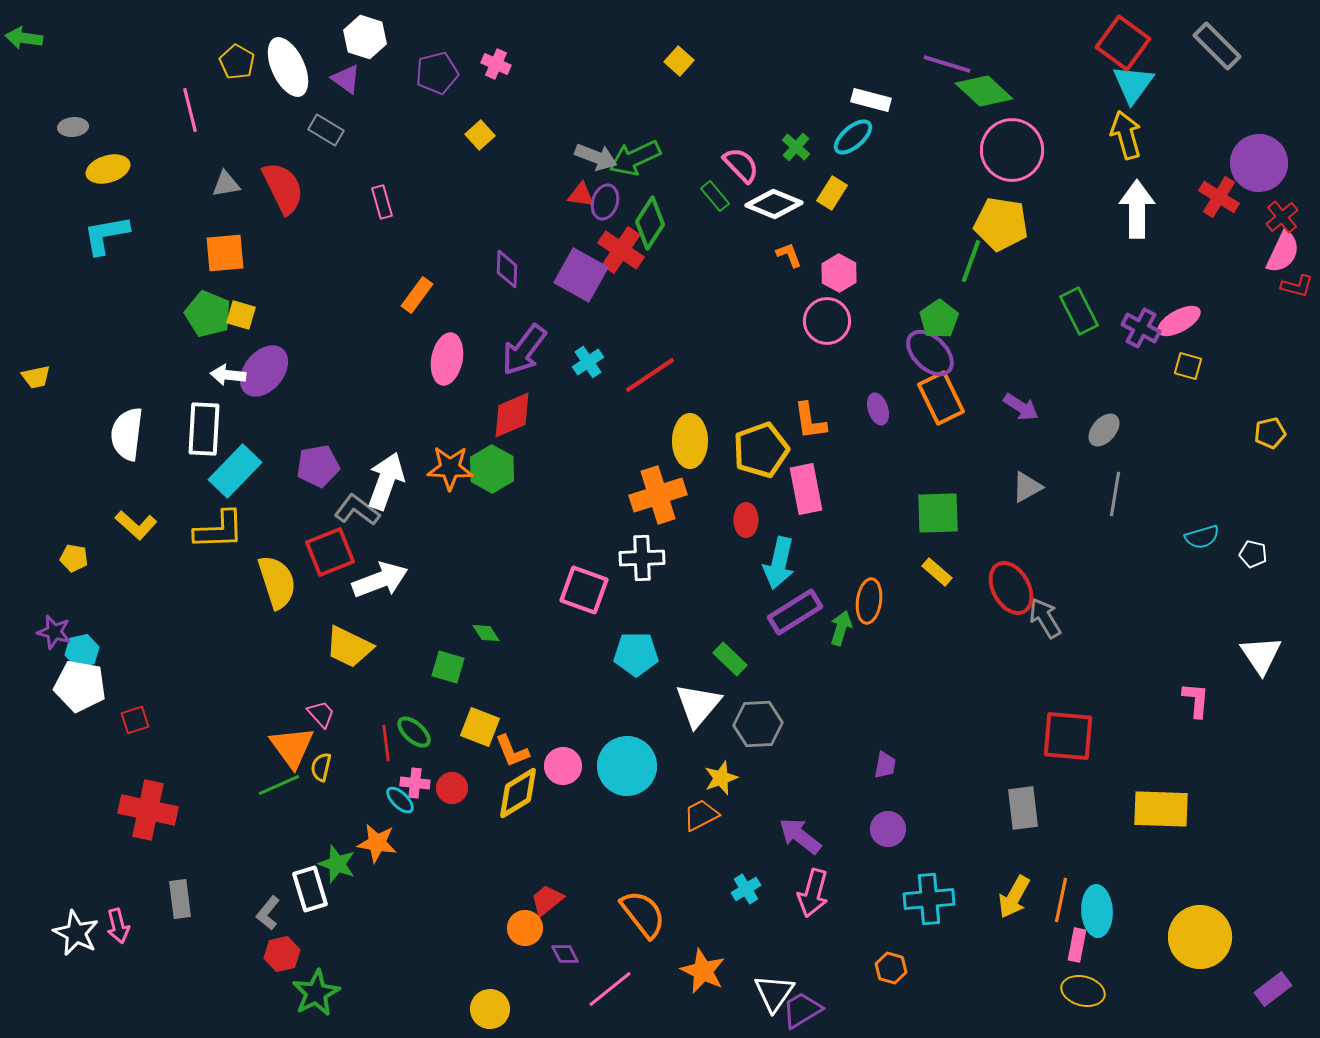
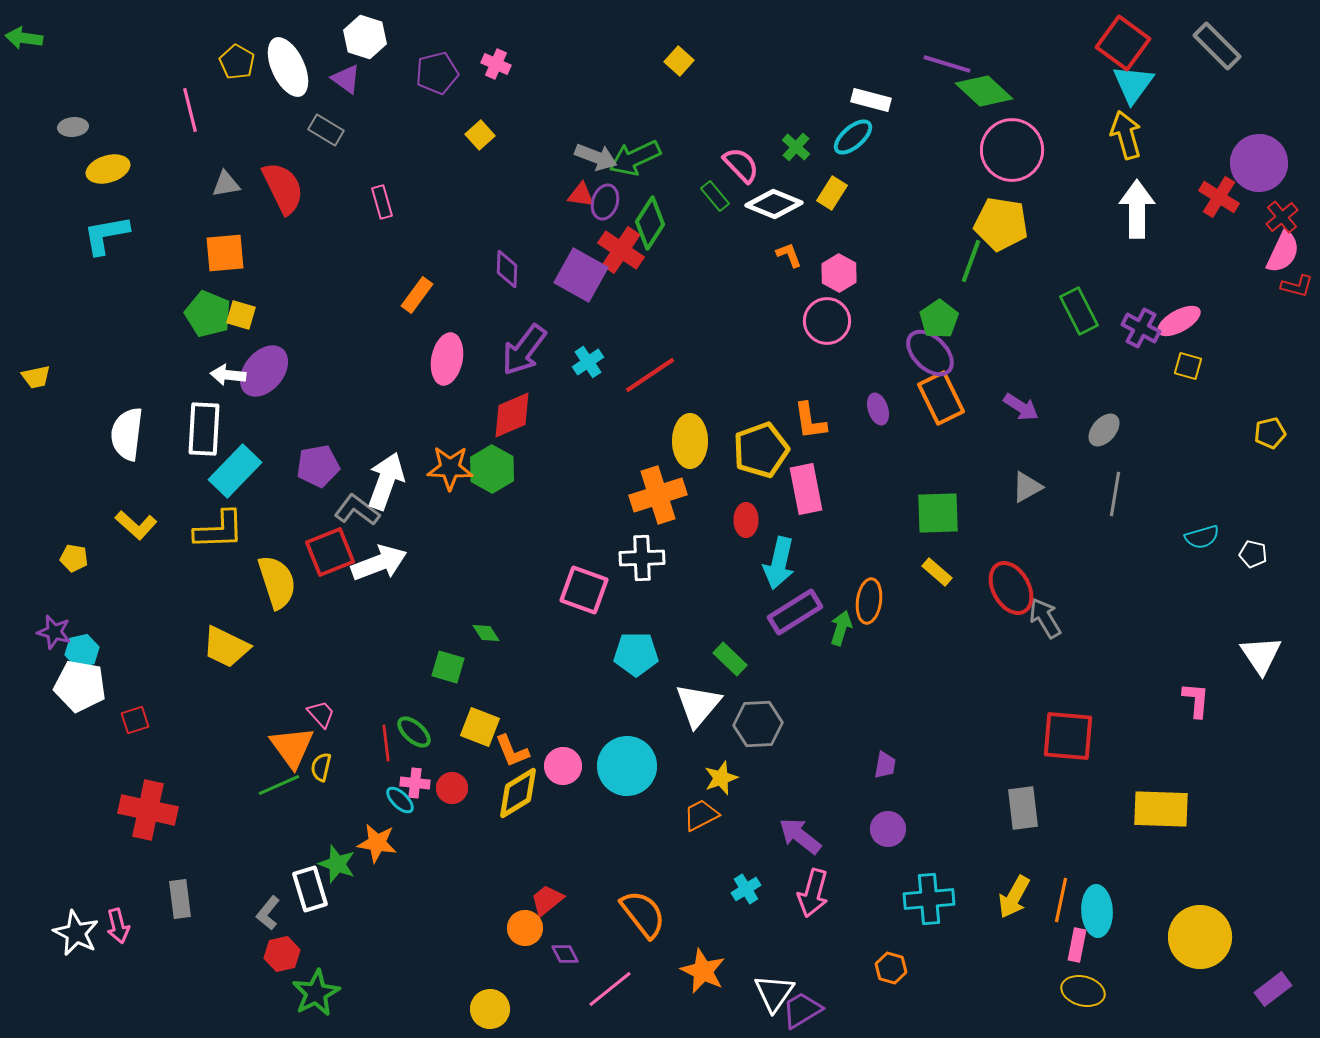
white arrow at (380, 580): moved 1 px left, 17 px up
yellow trapezoid at (349, 647): moved 123 px left
